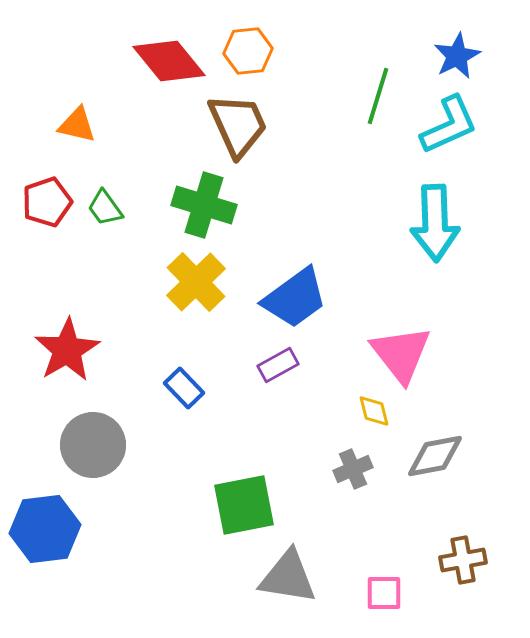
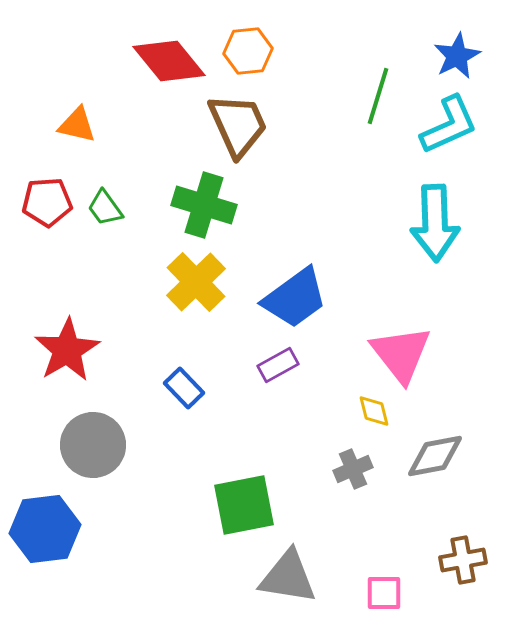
red pentagon: rotated 15 degrees clockwise
